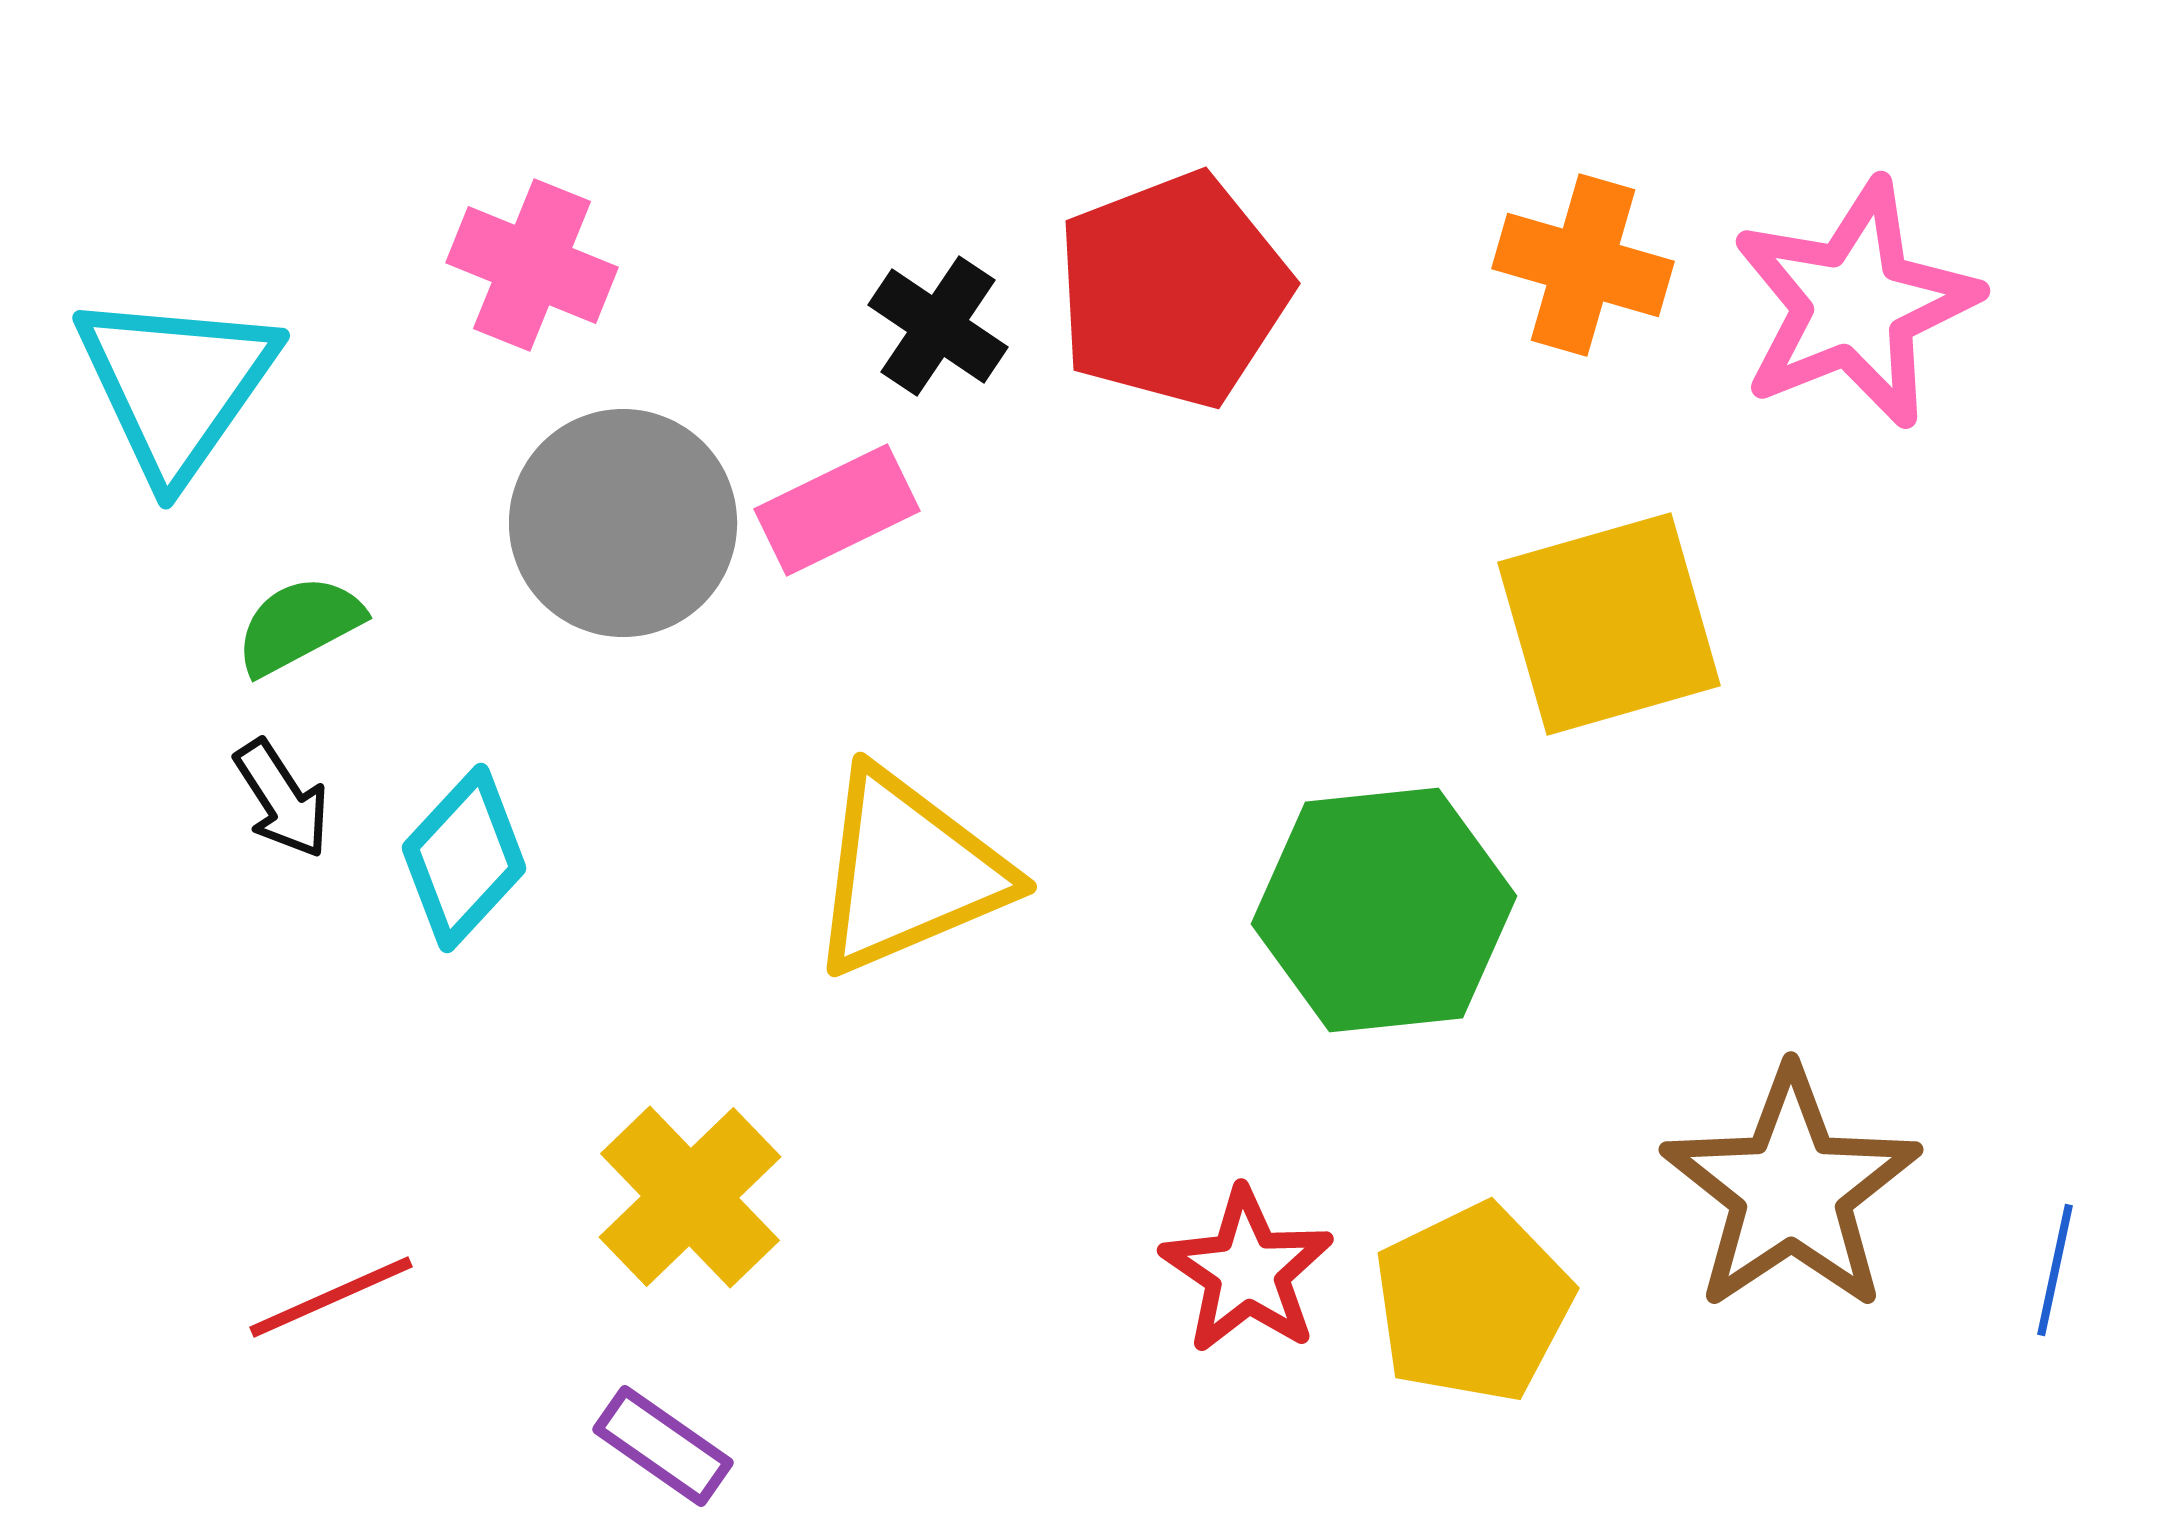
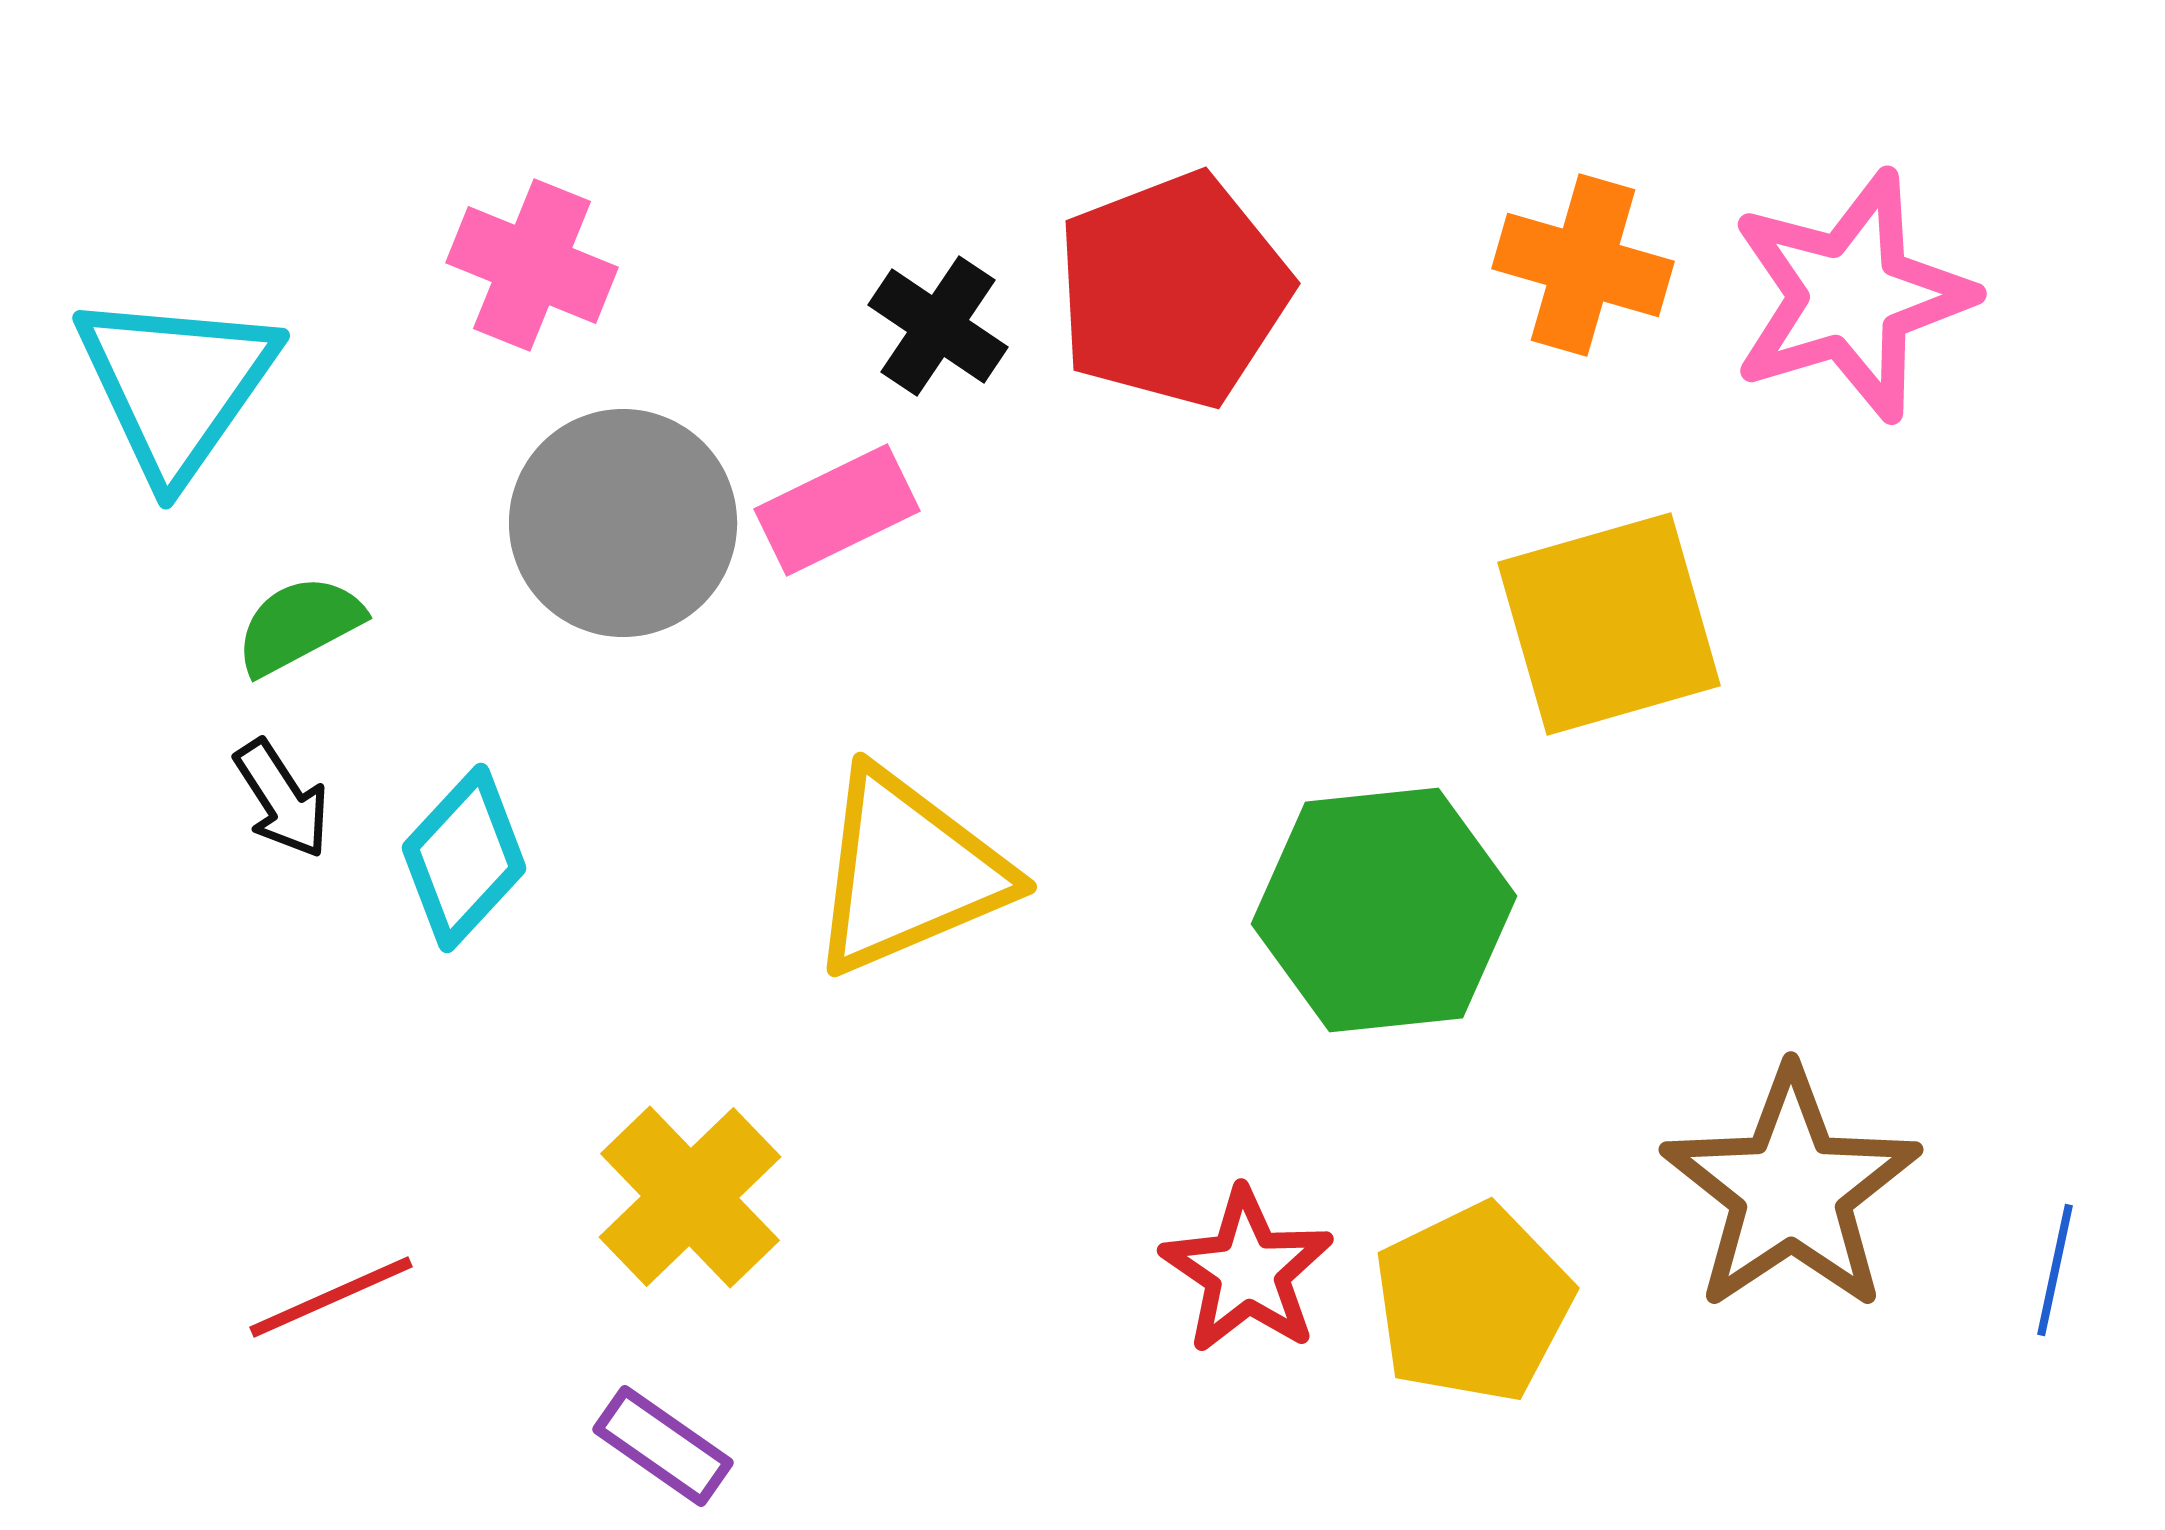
pink star: moved 4 px left, 8 px up; rotated 5 degrees clockwise
